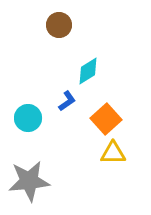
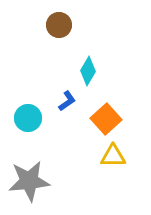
cyan diamond: rotated 28 degrees counterclockwise
yellow triangle: moved 3 px down
